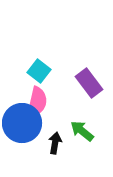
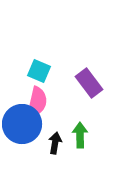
cyan square: rotated 15 degrees counterclockwise
blue circle: moved 1 px down
green arrow: moved 2 px left, 4 px down; rotated 50 degrees clockwise
